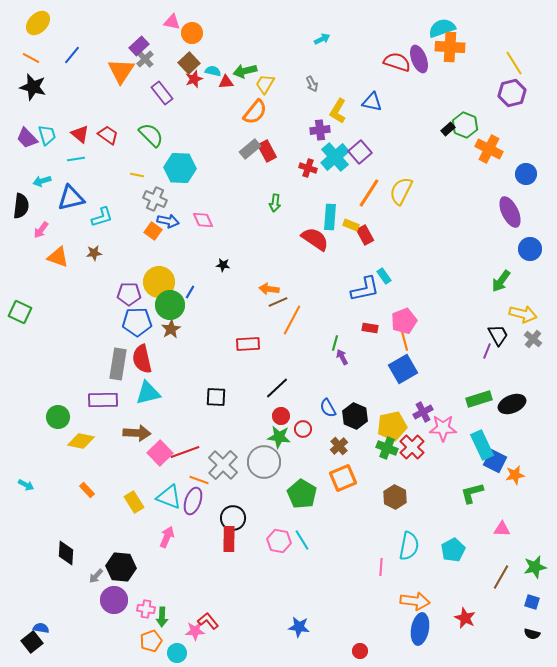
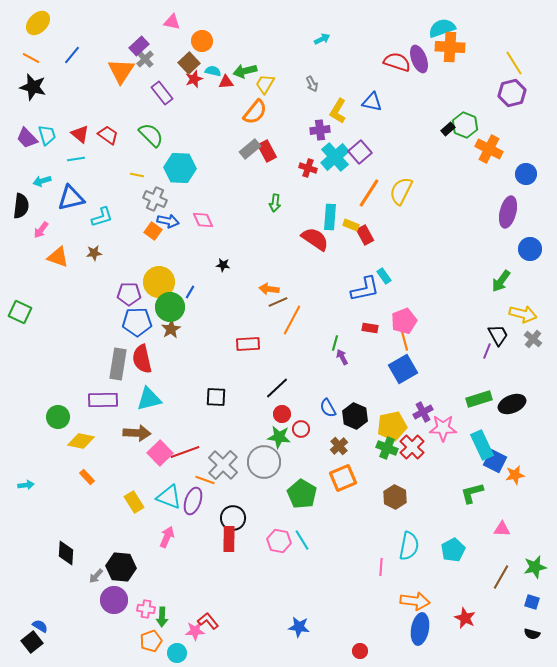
orange circle at (192, 33): moved 10 px right, 8 px down
purple ellipse at (510, 212): moved 2 px left; rotated 40 degrees clockwise
green circle at (170, 305): moved 2 px down
cyan triangle at (148, 393): moved 1 px right, 6 px down
red circle at (281, 416): moved 1 px right, 2 px up
red circle at (303, 429): moved 2 px left
orange line at (199, 480): moved 6 px right
cyan arrow at (26, 485): rotated 35 degrees counterclockwise
orange rectangle at (87, 490): moved 13 px up
blue semicircle at (41, 628): moved 1 px left, 2 px up; rotated 21 degrees clockwise
